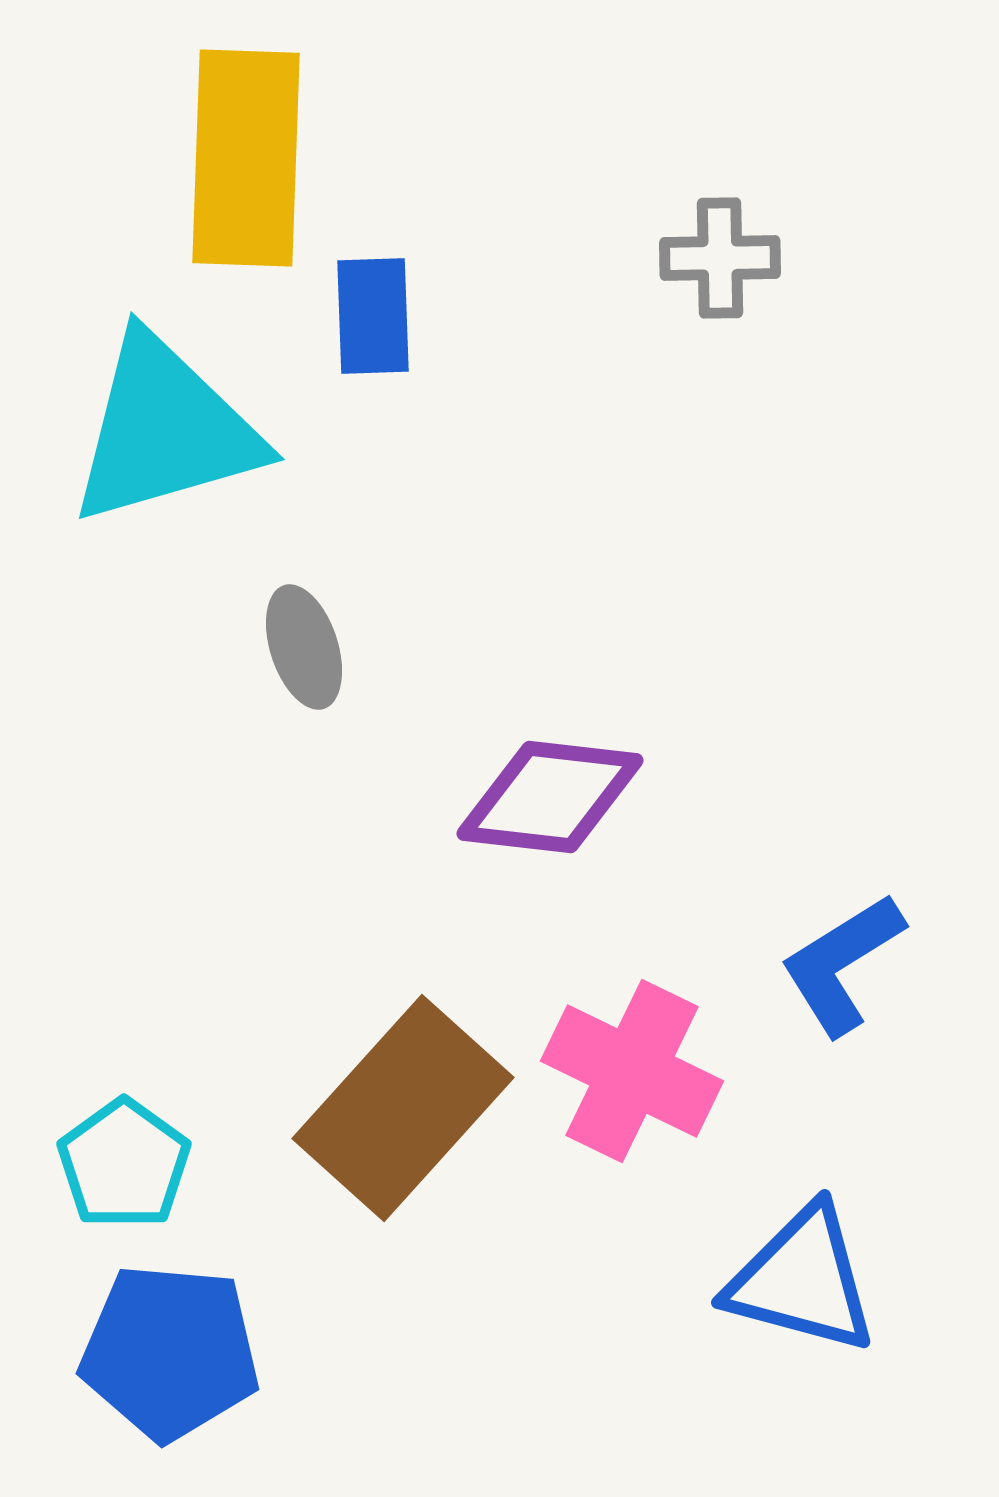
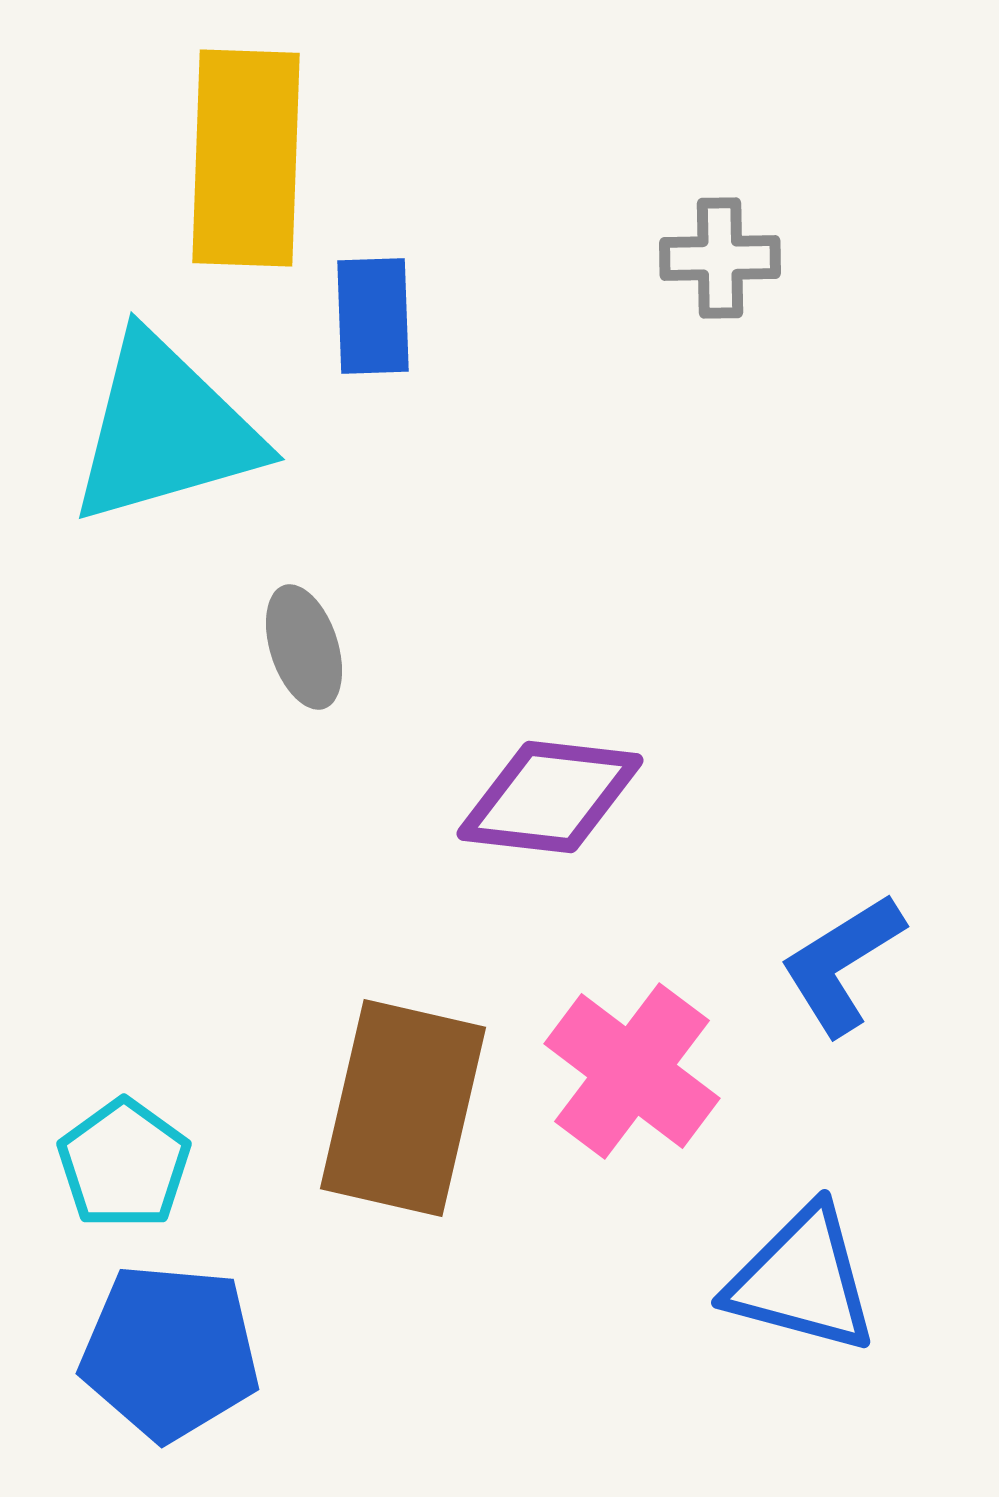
pink cross: rotated 11 degrees clockwise
brown rectangle: rotated 29 degrees counterclockwise
